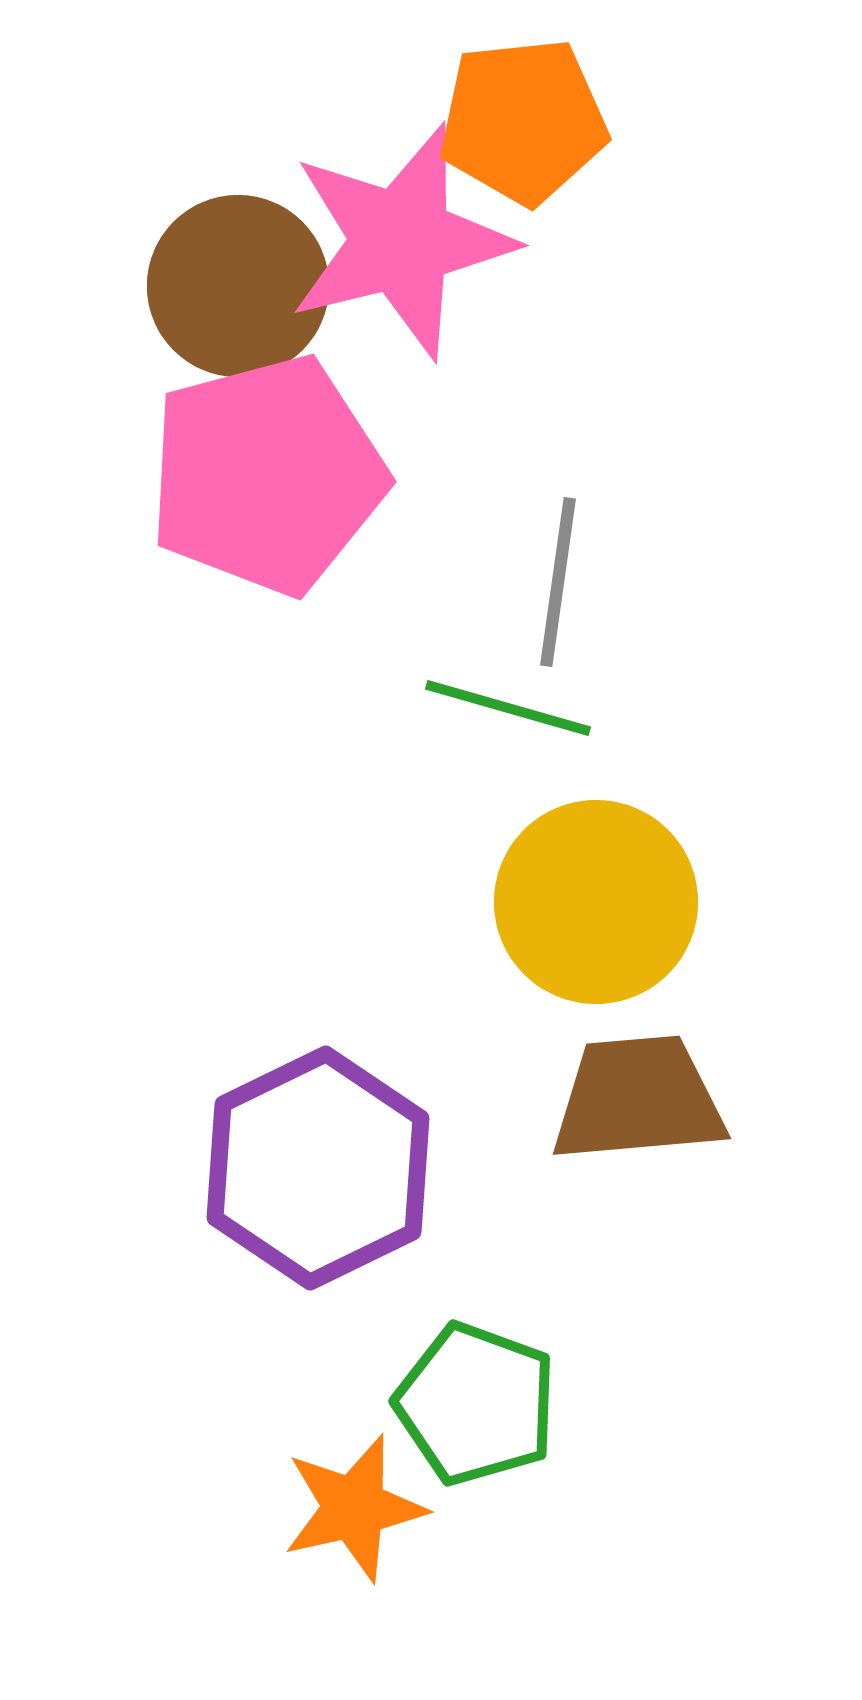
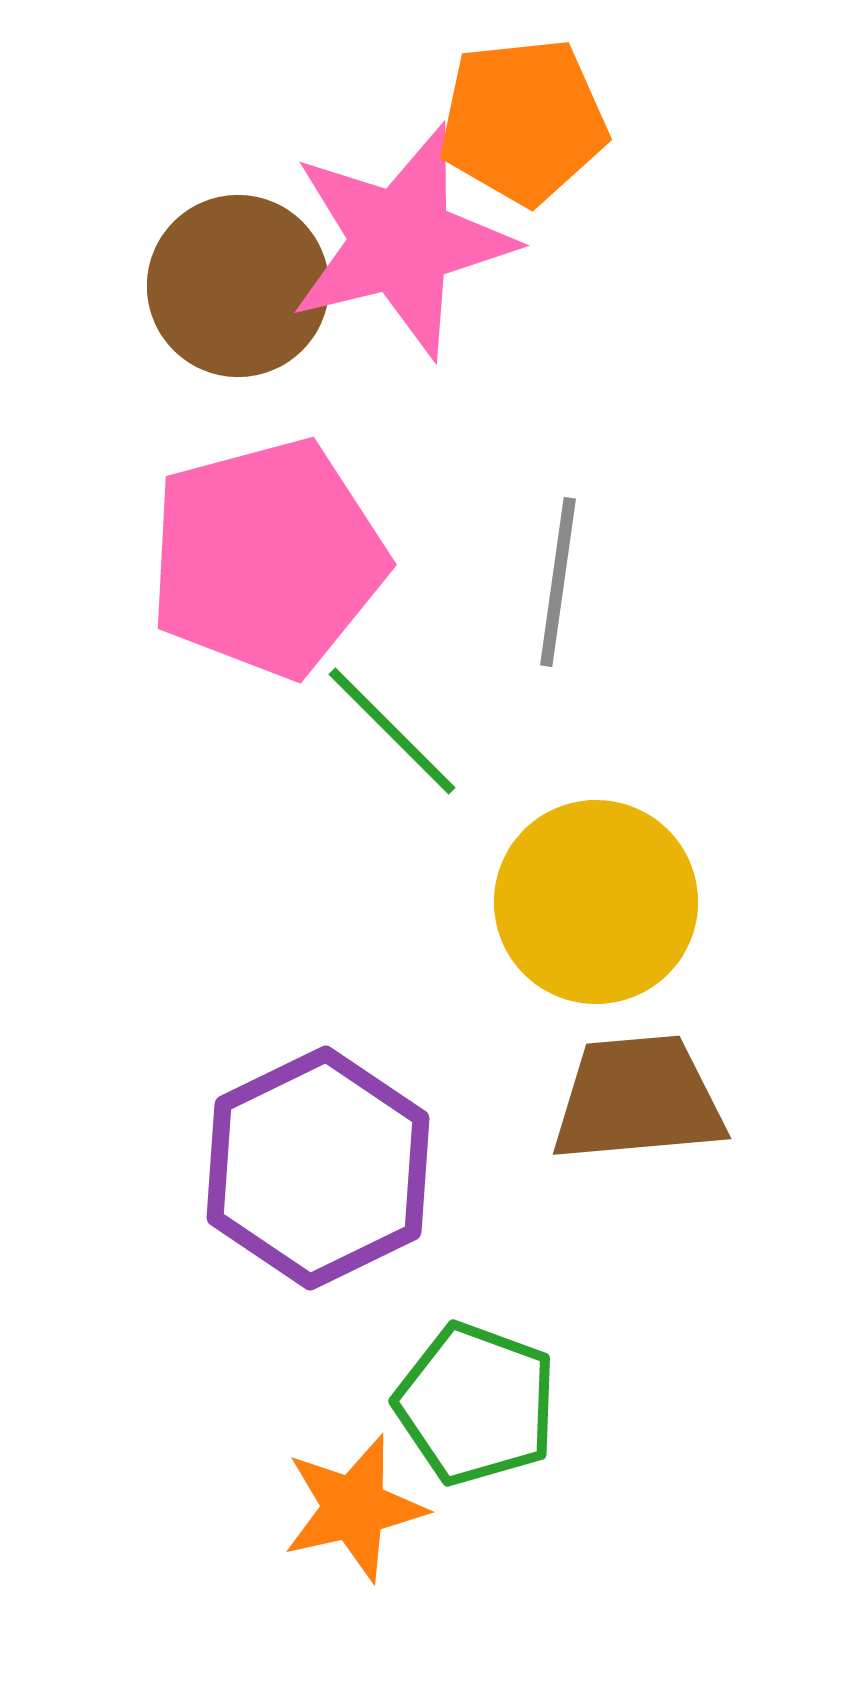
pink pentagon: moved 83 px down
green line: moved 116 px left, 23 px down; rotated 29 degrees clockwise
